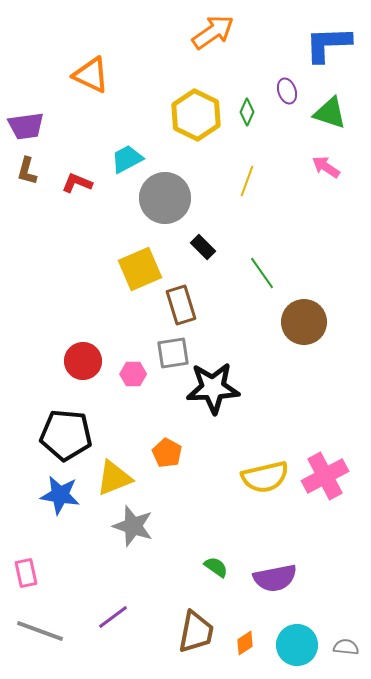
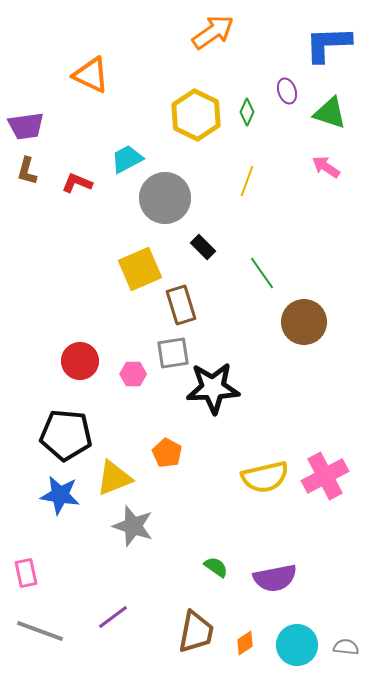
red circle: moved 3 px left
